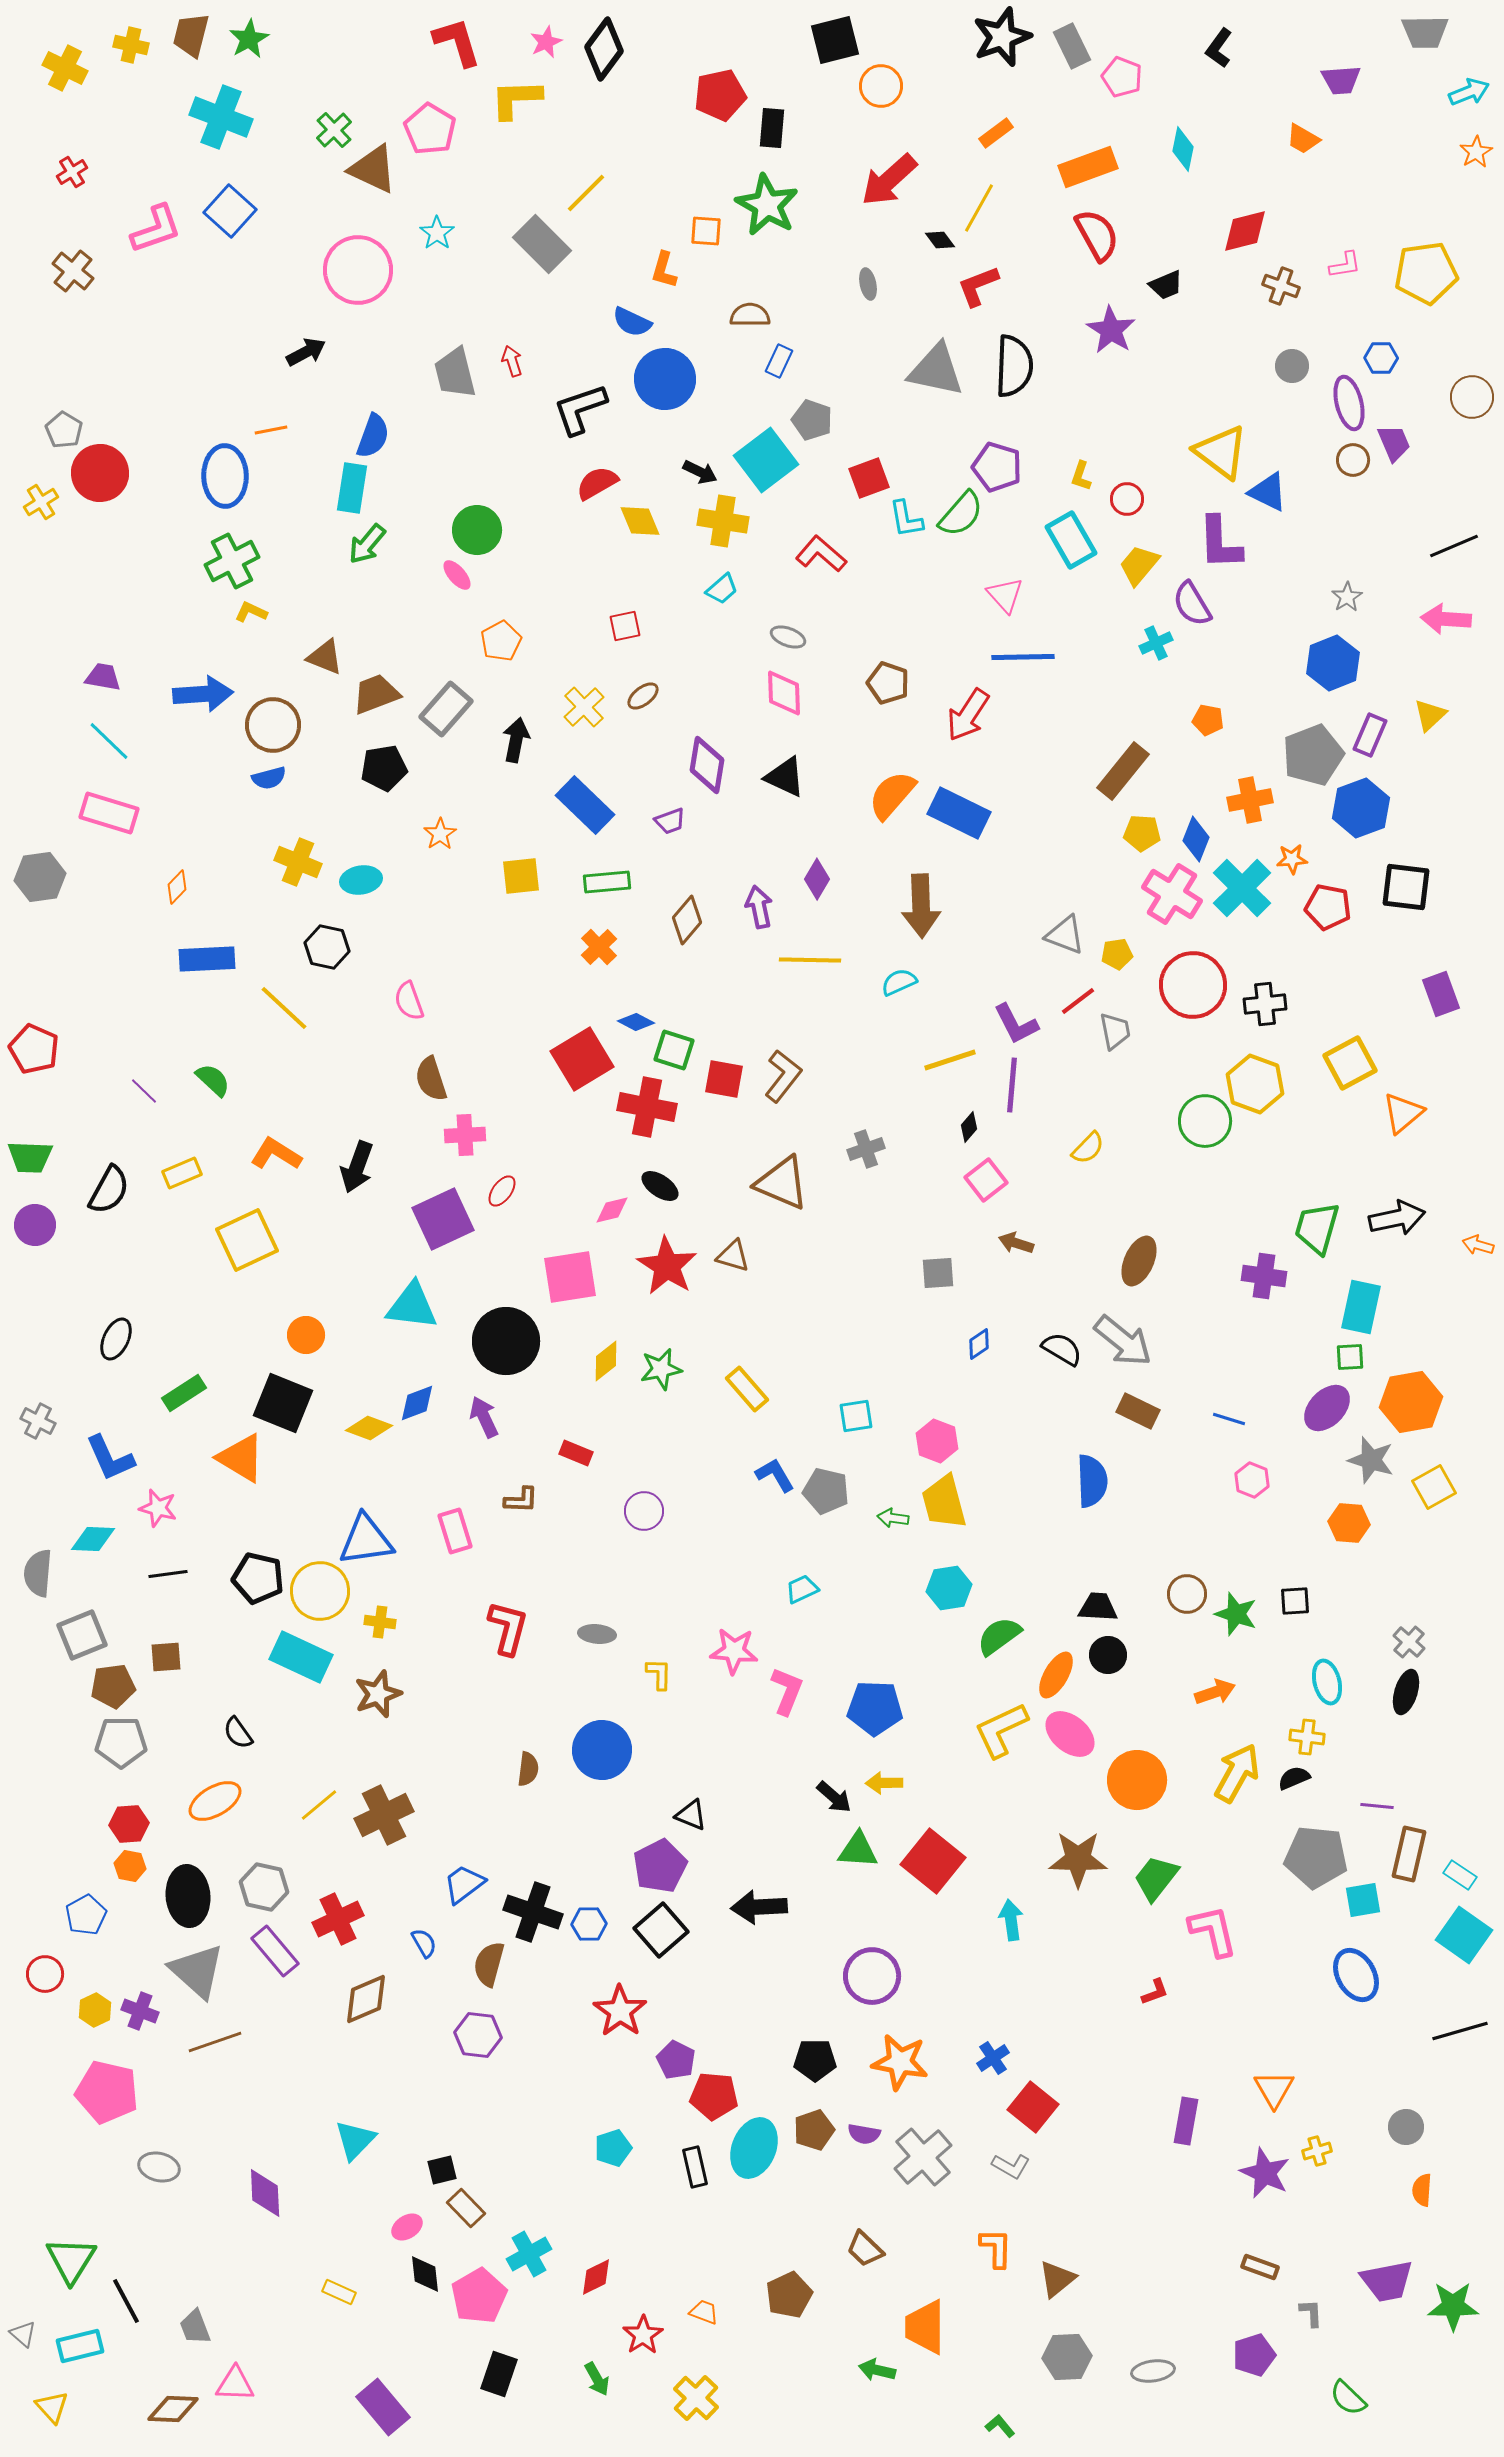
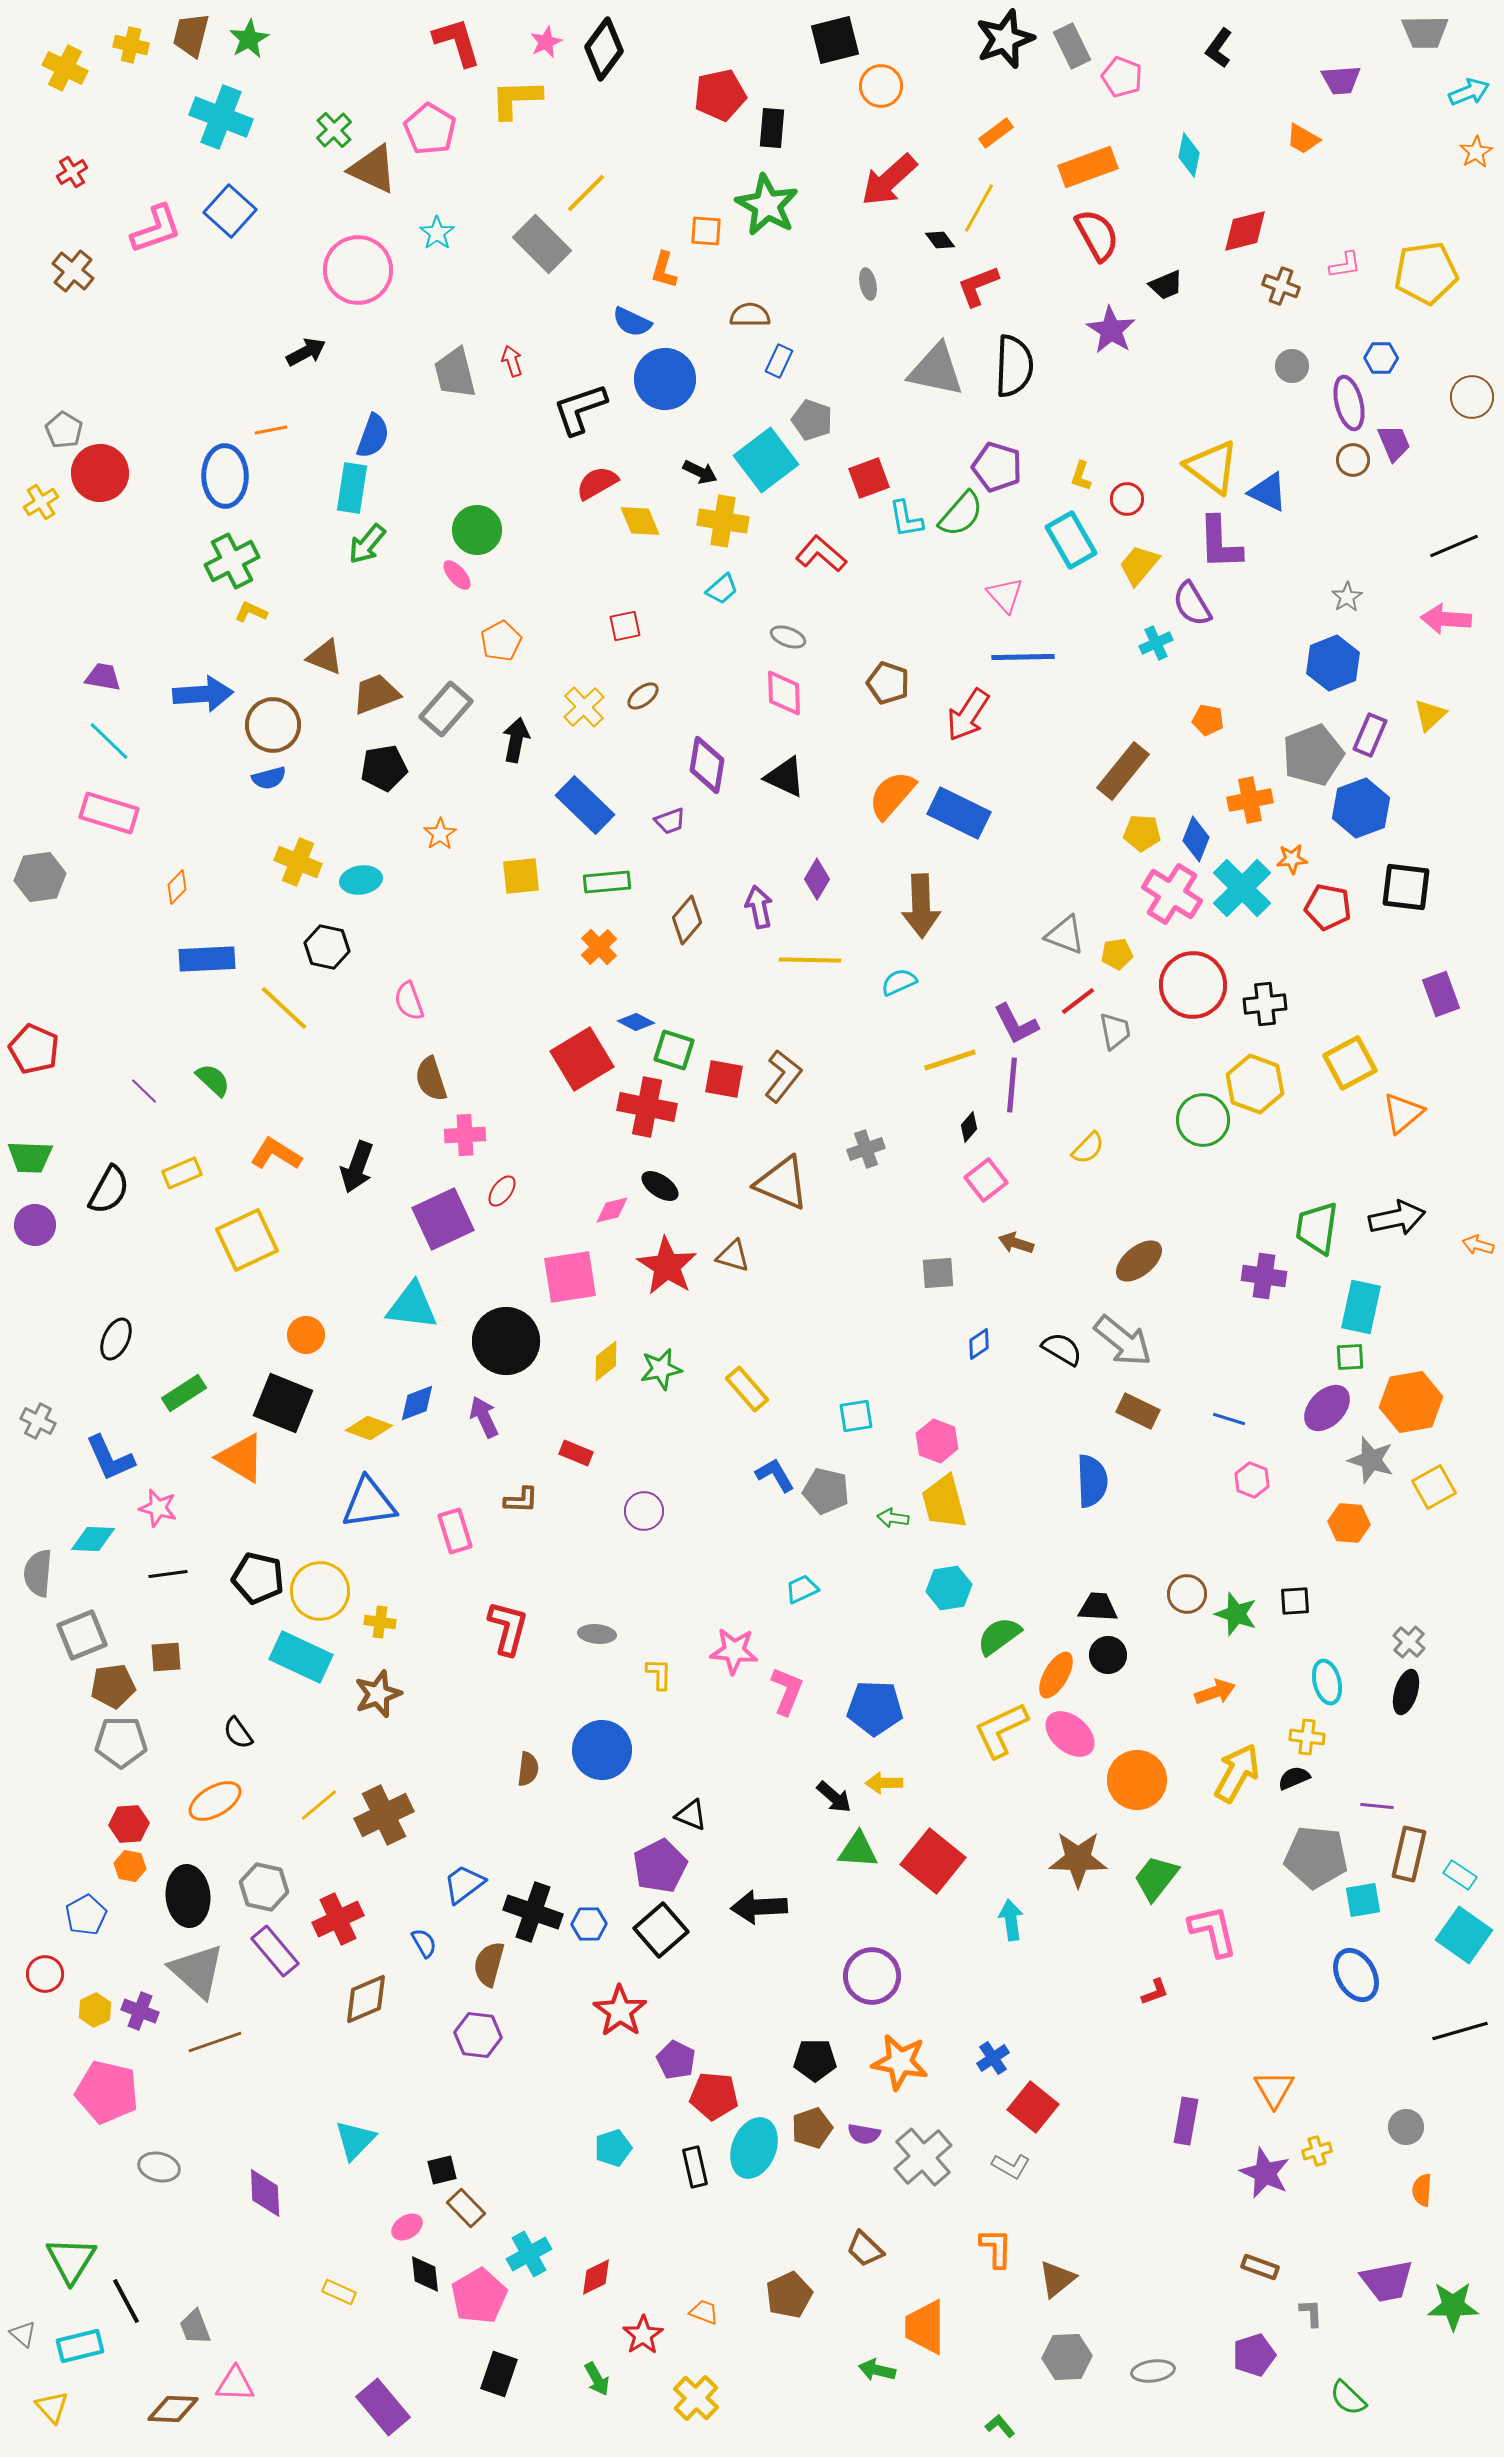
black star at (1002, 37): moved 3 px right, 2 px down
cyan diamond at (1183, 149): moved 6 px right, 6 px down
yellow triangle at (1221, 452): moved 9 px left, 15 px down
green circle at (1205, 1121): moved 2 px left, 1 px up
green trapezoid at (1317, 1228): rotated 8 degrees counterclockwise
brown ellipse at (1139, 1261): rotated 27 degrees clockwise
blue triangle at (366, 1540): moved 3 px right, 37 px up
brown pentagon at (814, 2130): moved 2 px left, 2 px up
